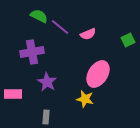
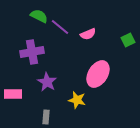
yellow star: moved 8 px left, 1 px down
